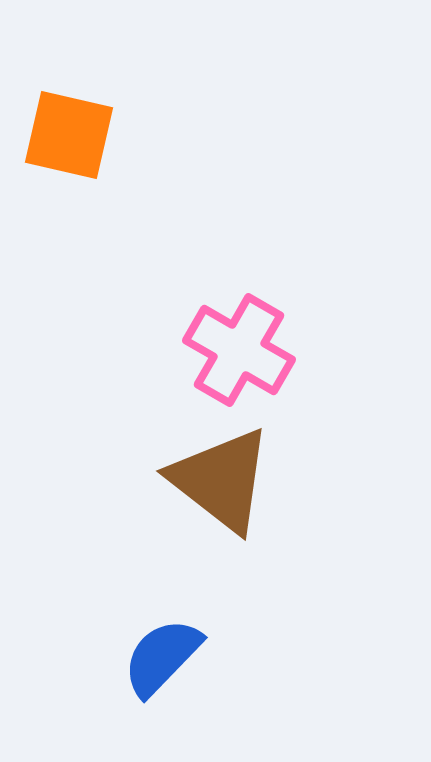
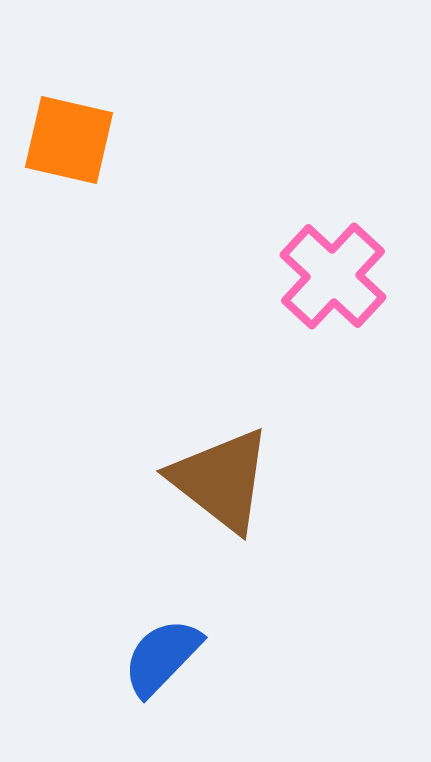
orange square: moved 5 px down
pink cross: moved 94 px right, 74 px up; rotated 13 degrees clockwise
